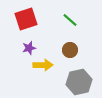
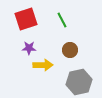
green line: moved 8 px left; rotated 21 degrees clockwise
purple star: rotated 16 degrees clockwise
